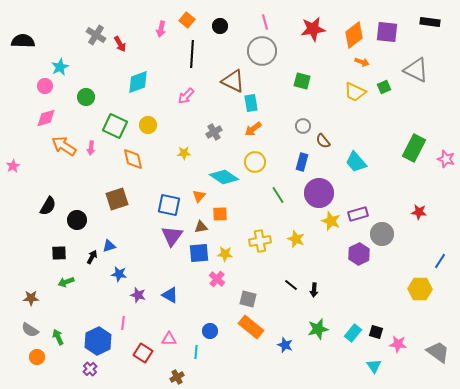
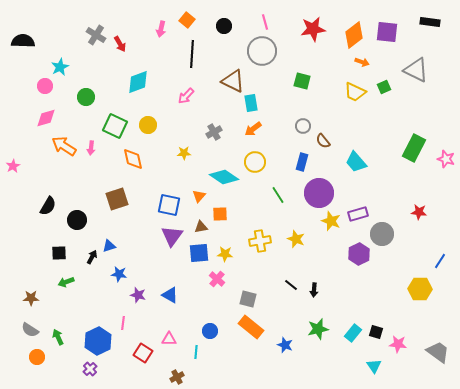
black circle at (220, 26): moved 4 px right
